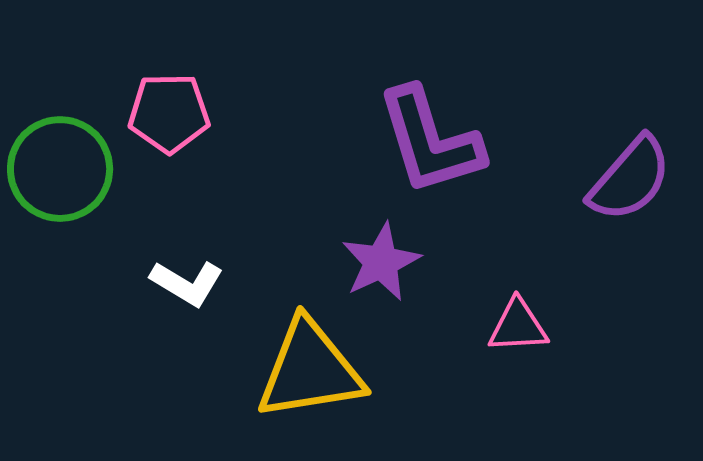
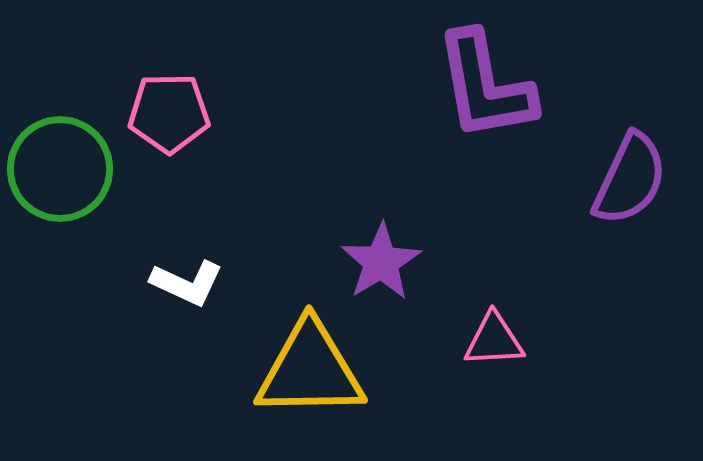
purple L-shape: moved 55 px right, 55 px up; rotated 7 degrees clockwise
purple semicircle: rotated 16 degrees counterclockwise
purple star: rotated 6 degrees counterclockwise
white L-shape: rotated 6 degrees counterclockwise
pink triangle: moved 24 px left, 14 px down
yellow triangle: rotated 8 degrees clockwise
